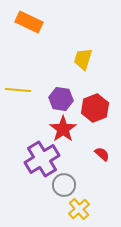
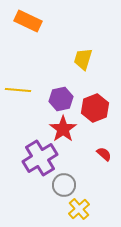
orange rectangle: moved 1 px left, 1 px up
purple hexagon: rotated 20 degrees counterclockwise
red semicircle: moved 2 px right
purple cross: moved 2 px left, 1 px up
